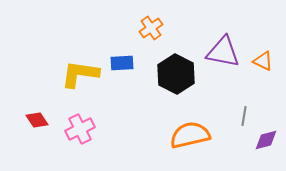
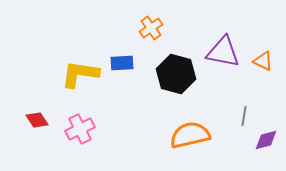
black hexagon: rotated 12 degrees counterclockwise
